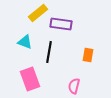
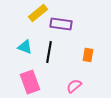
cyan triangle: moved 5 px down
pink rectangle: moved 3 px down
pink semicircle: rotated 35 degrees clockwise
